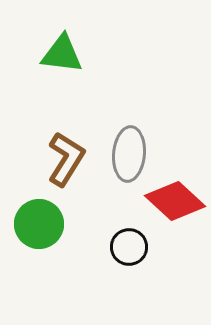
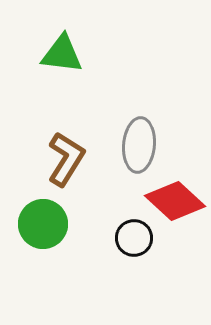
gray ellipse: moved 10 px right, 9 px up
green circle: moved 4 px right
black circle: moved 5 px right, 9 px up
